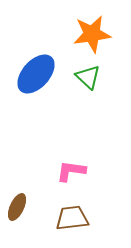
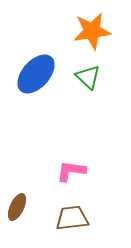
orange star: moved 3 px up
